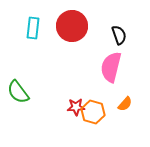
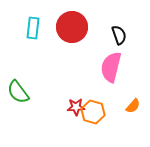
red circle: moved 1 px down
orange semicircle: moved 8 px right, 2 px down
